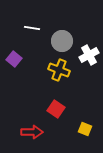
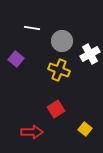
white cross: moved 1 px right, 1 px up
purple square: moved 2 px right
red square: rotated 24 degrees clockwise
yellow square: rotated 16 degrees clockwise
